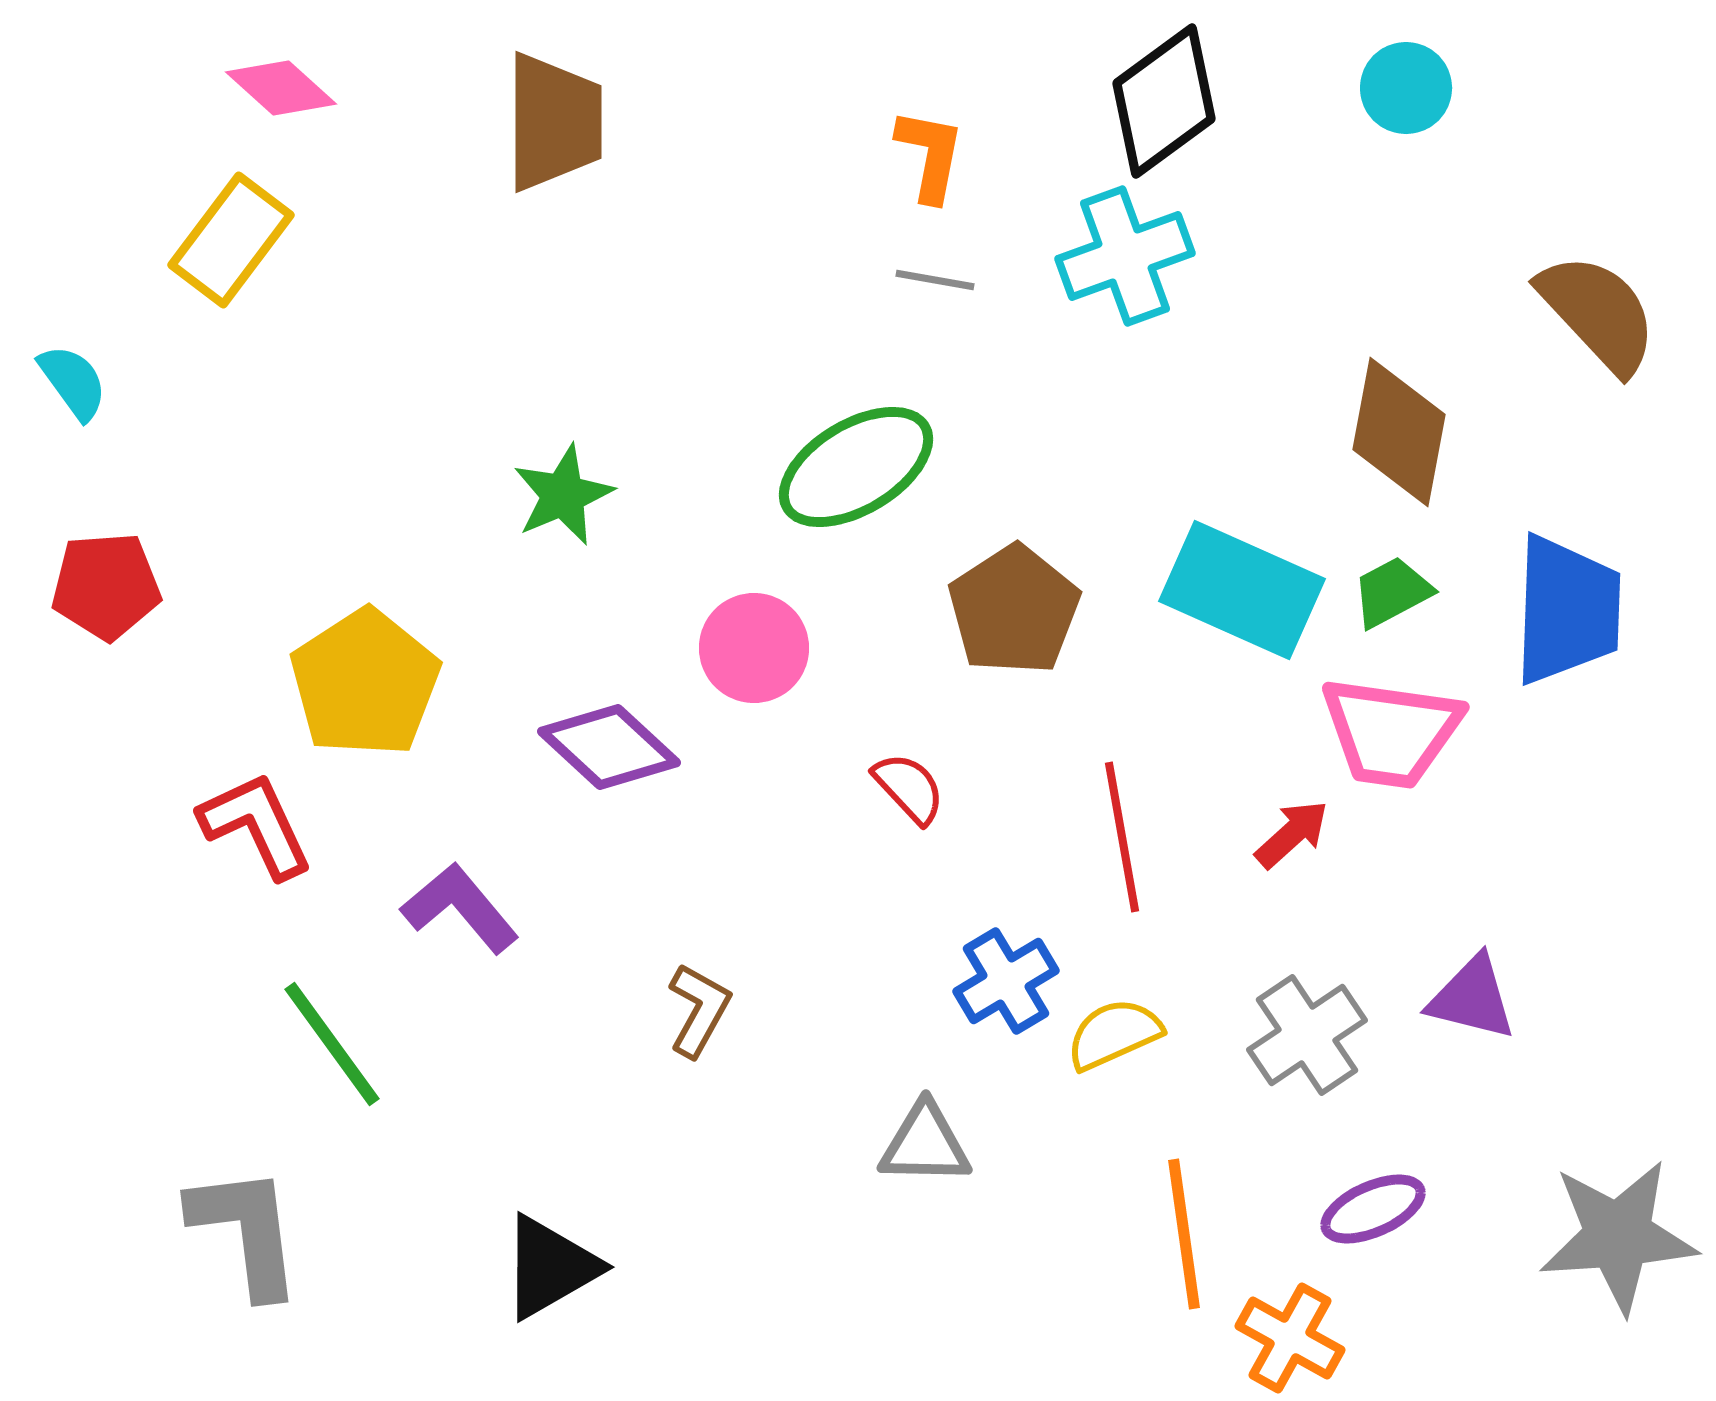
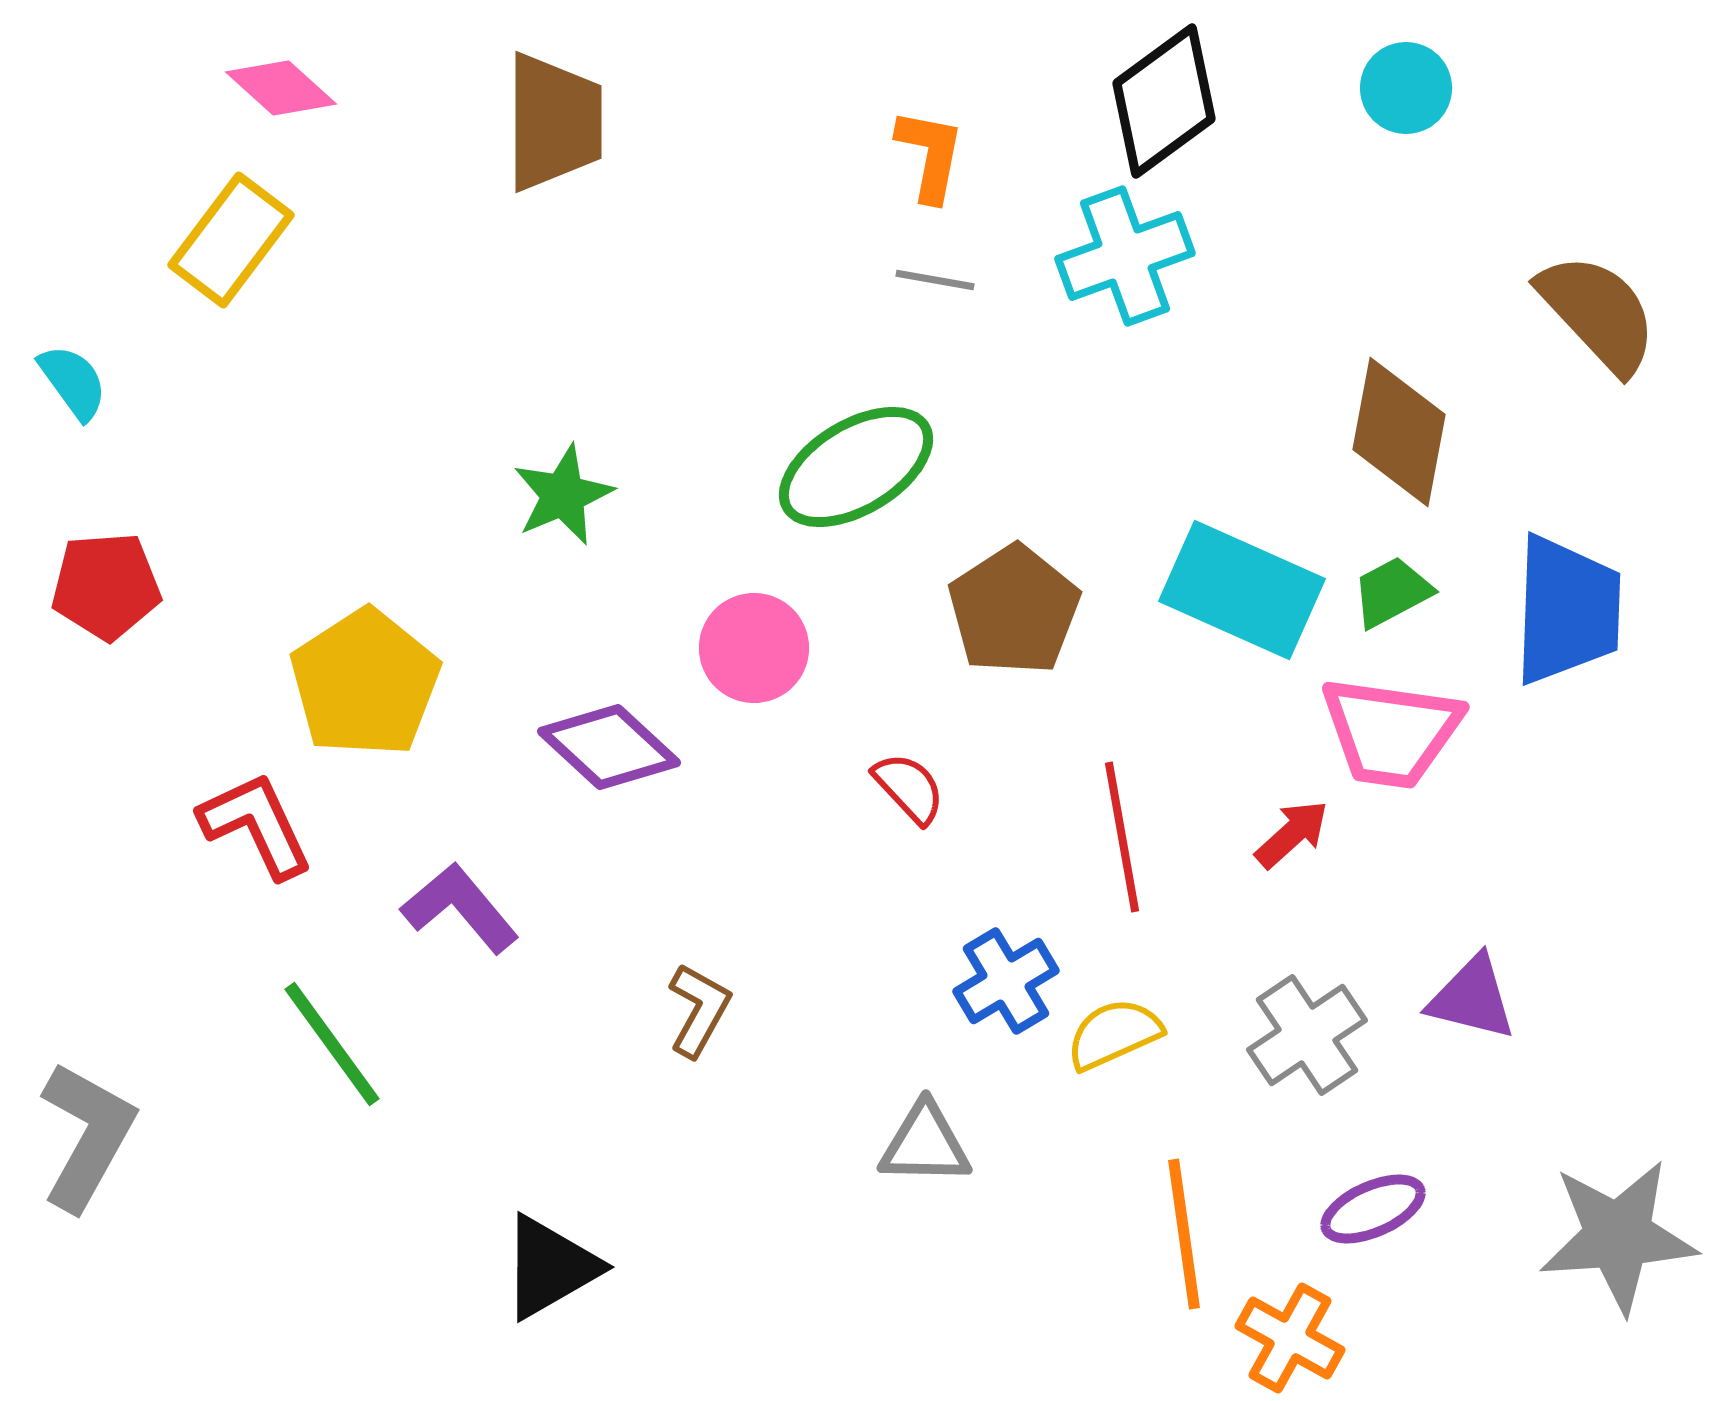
gray L-shape: moved 159 px left, 95 px up; rotated 36 degrees clockwise
